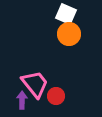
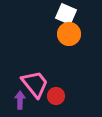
purple arrow: moved 2 px left
